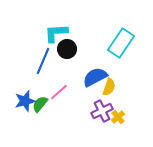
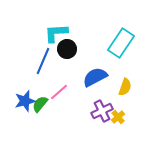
yellow semicircle: moved 16 px right
